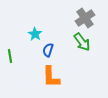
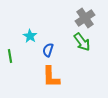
cyan star: moved 5 px left, 2 px down
